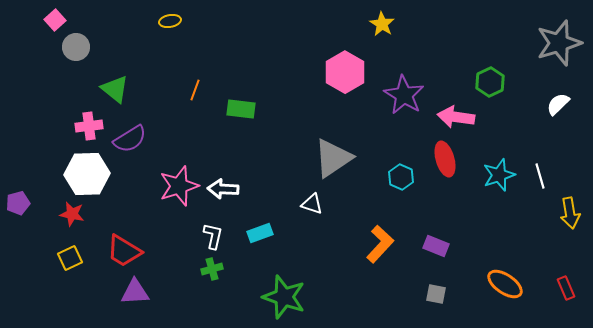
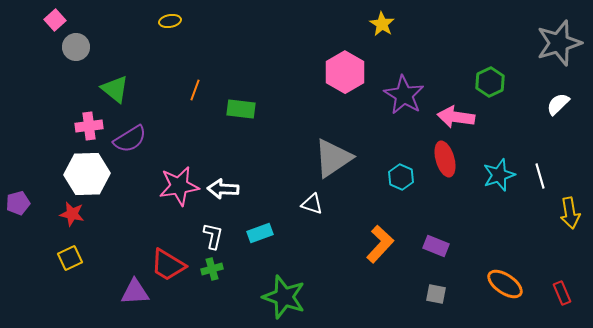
pink star: rotated 9 degrees clockwise
red trapezoid: moved 44 px right, 14 px down
red rectangle: moved 4 px left, 5 px down
